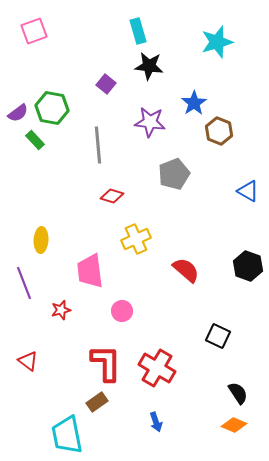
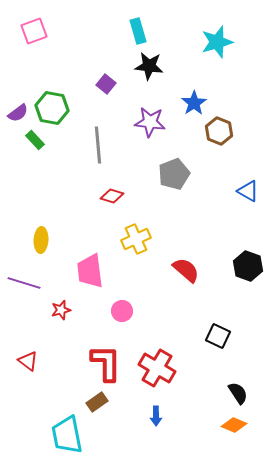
purple line: rotated 52 degrees counterclockwise
blue arrow: moved 6 px up; rotated 18 degrees clockwise
